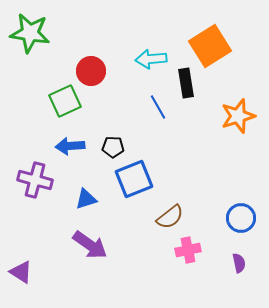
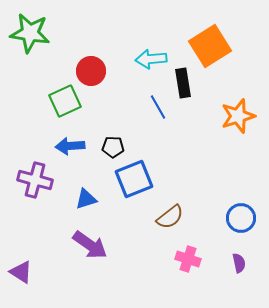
black rectangle: moved 3 px left
pink cross: moved 9 px down; rotated 30 degrees clockwise
